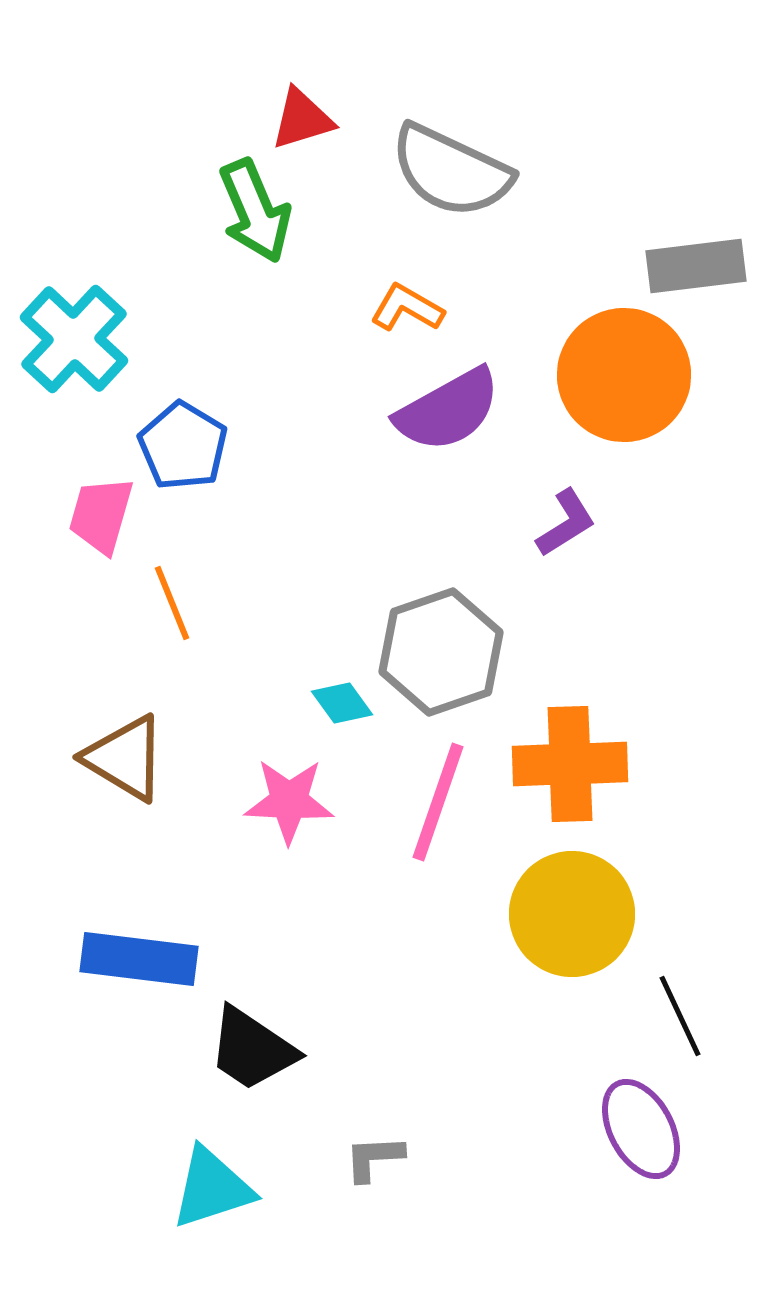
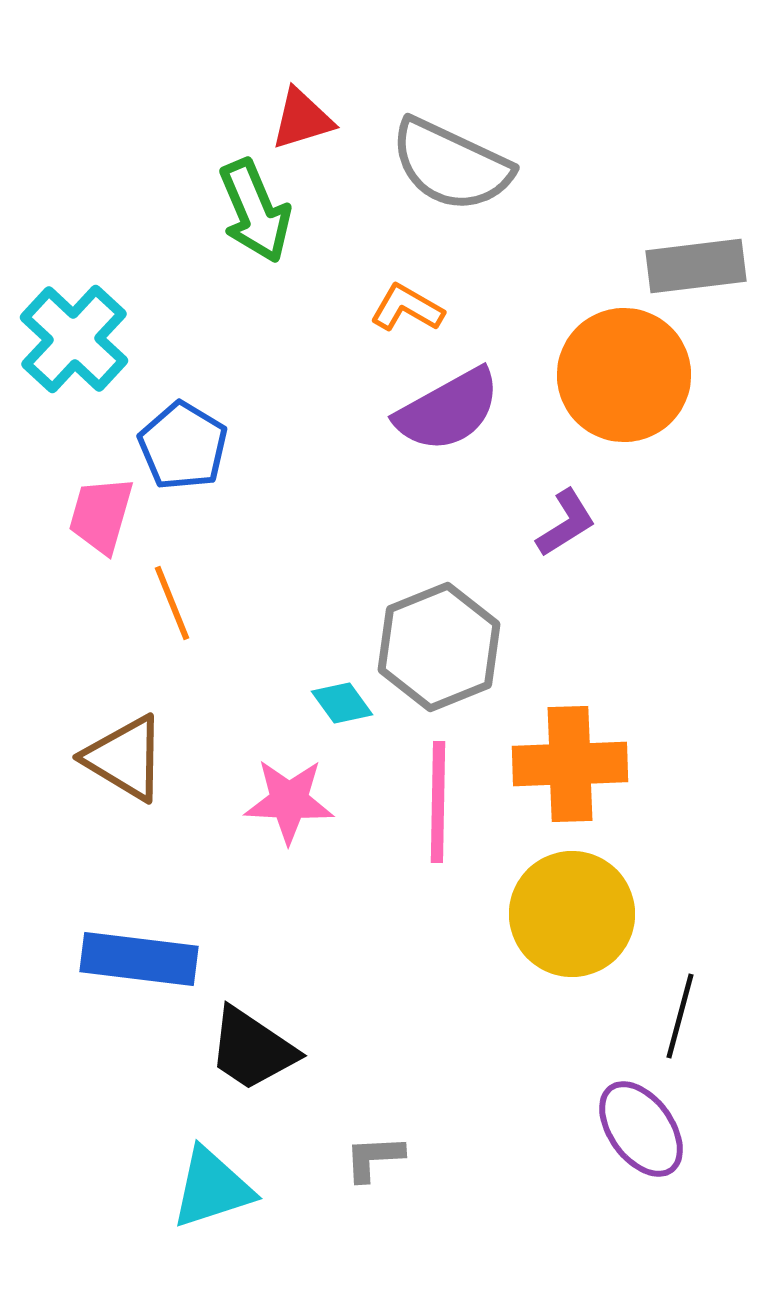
gray semicircle: moved 6 px up
gray hexagon: moved 2 px left, 5 px up; rotated 3 degrees counterclockwise
pink line: rotated 18 degrees counterclockwise
black line: rotated 40 degrees clockwise
purple ellipse: rotated 8 degrees counterclockwise
